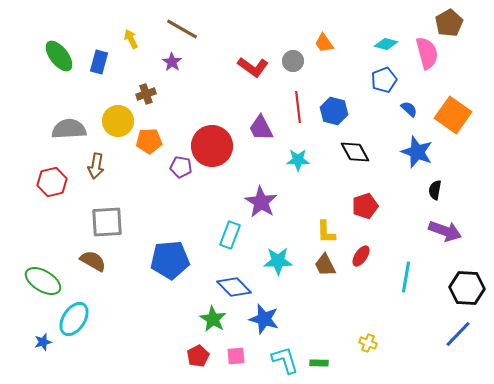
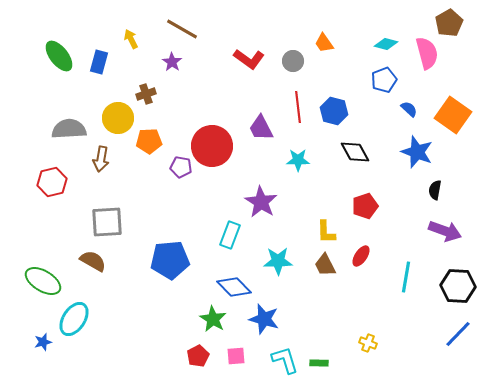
red L-shape at (253, 67): moved 4 px left, 8 px up
yellow circle at (118, 121): moved 3 px up
brown arrow at (96, 166): moved 5 px right, 7 px up
black hexagon at (467, 288): moved 9 px left, 2 px up
